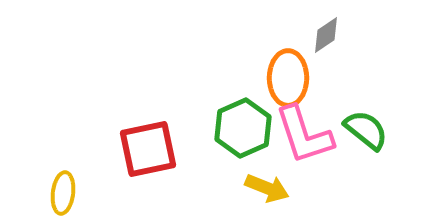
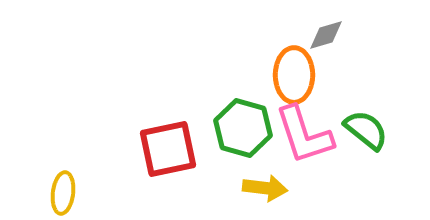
gray diamond: rotated 18 degrees clockwise
orange ellipse: moved 6 px right, 3 px up
green hexagon: rotated 20 degrees counterclockwise
red square: moved 20 px right
yellow arrow: moved 2 px left; rotated 15 degrees counterclockwise
